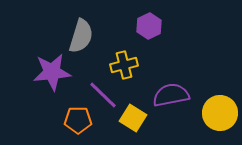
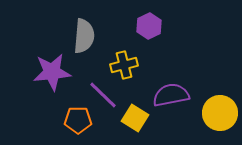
gray semicircle: moved 3 px right; rotated 12 degrees counterclockwise
yellow square: moved 2 px right
